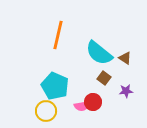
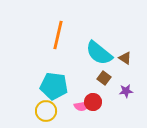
cyan pentagon: moved 1 px left; rotated 16 degrees counterclockwise
